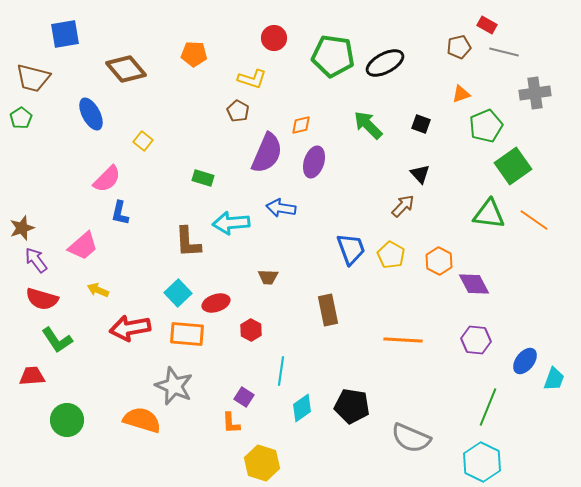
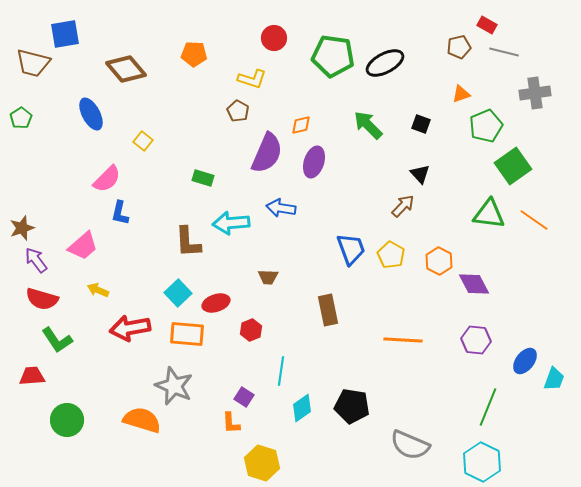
brown trapezoid at (33, 78): moved 15 px up
red hexagon at (251, 330): rotated 10 degrees clockwise
gray semicircle at (411, 438): moved 1 px left, 7 px down
